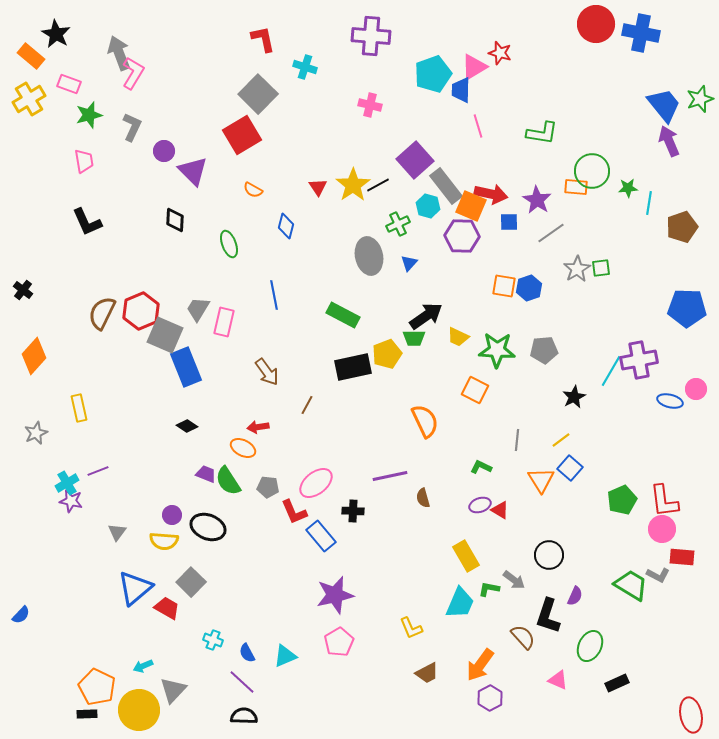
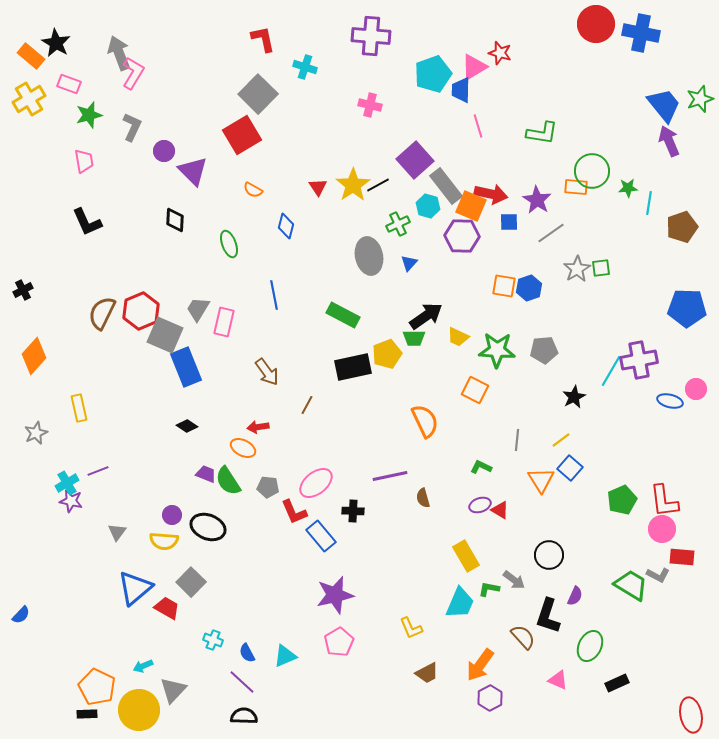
black star at (56, 34): moved 9 px down
black cross at (23, 290): rotated 24 degrees clockwise
